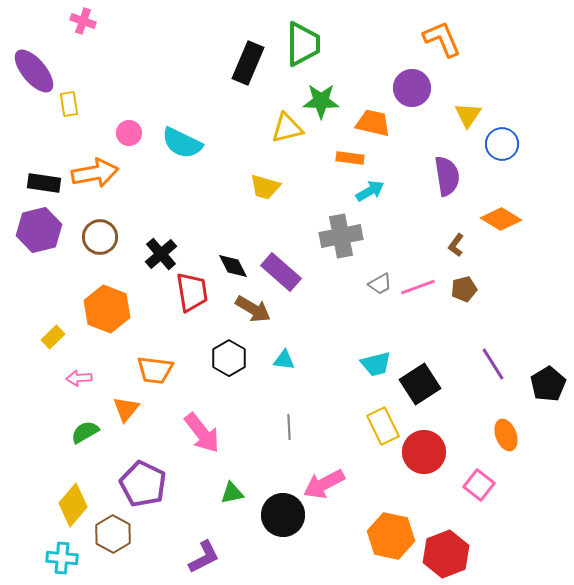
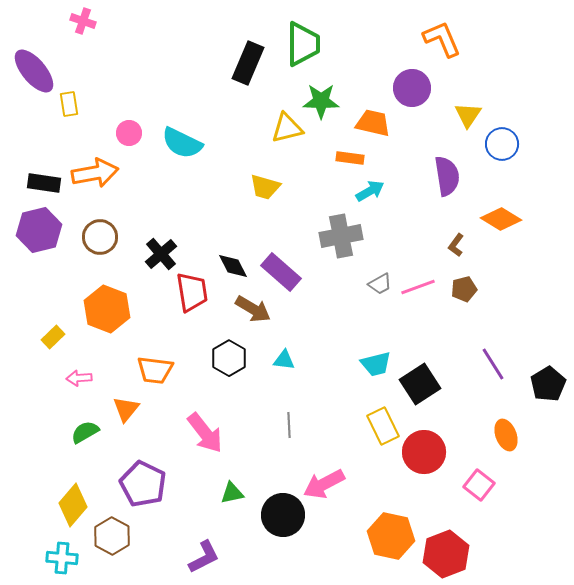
gray line at (289, 427): moved 2 px up
pink arrow at (202, 433): moved 3 px right
brown hexagon at (113, 534): moved 1 px left, 2 px down
